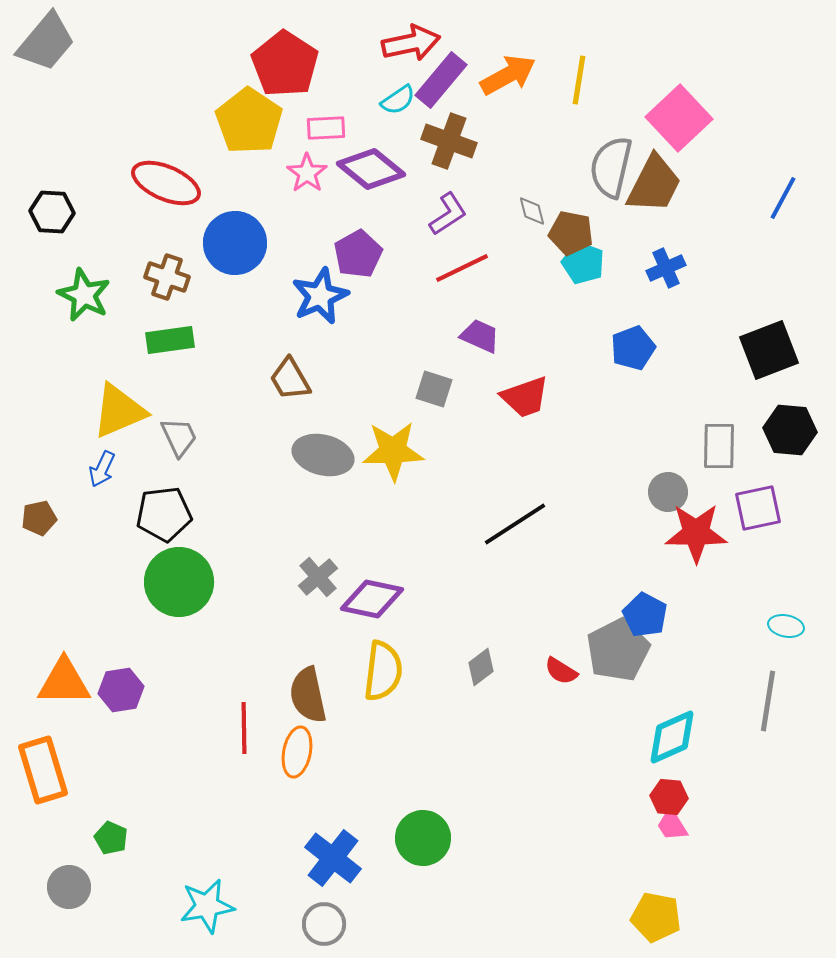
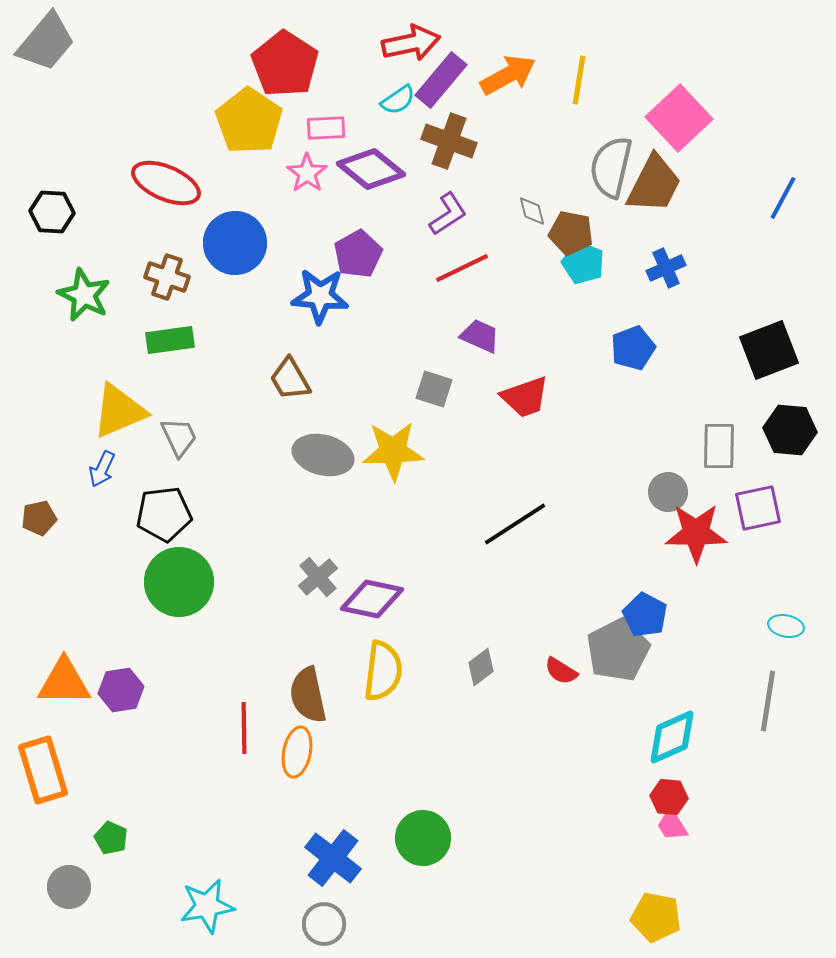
blue star at (320, 296): rotated 28 degrees clockwise
